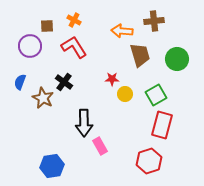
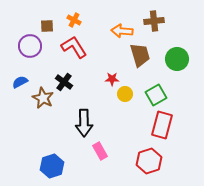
blue semicircle: rotated 42 degrees clockwise
pink rectangle: moved 5 px down
blue hexagon: rotated 10 degrees counterclockwise
